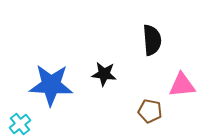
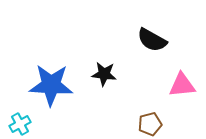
black semicircle: rotated 124 degrees clockwise
brown pentagon: moved 13 px down; rotated 25 degrees counterclockwise
cyan cross: rotated 10 degrees clockwise
